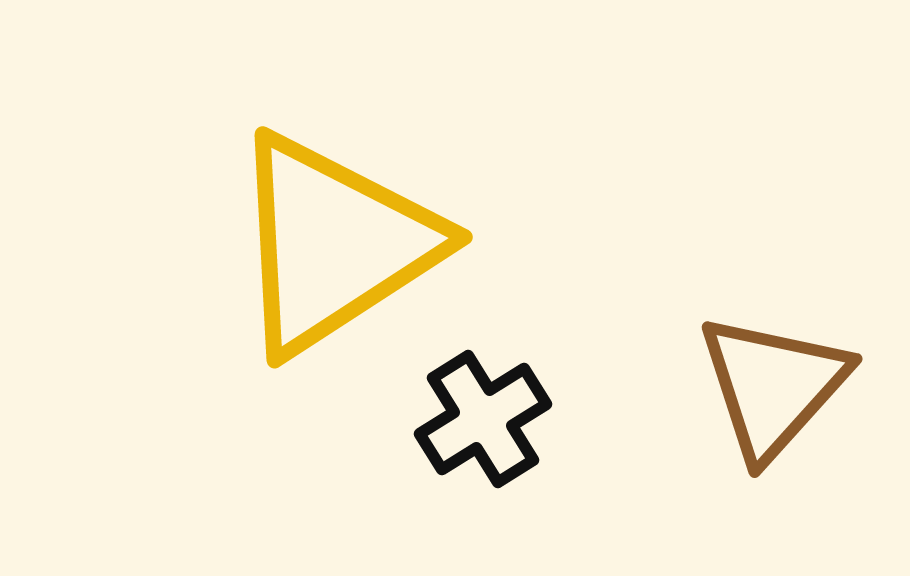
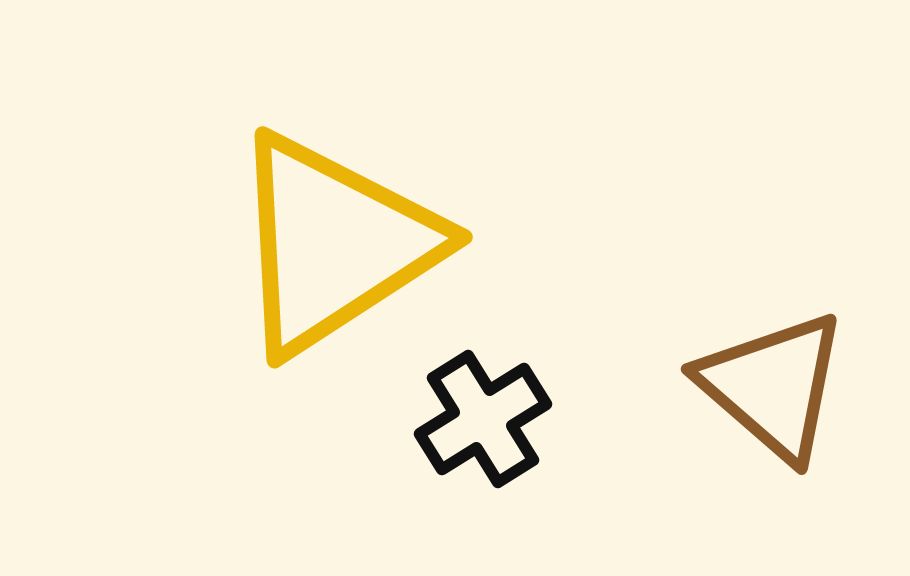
brown triangle: rotated 31 degrees counterclockwise
